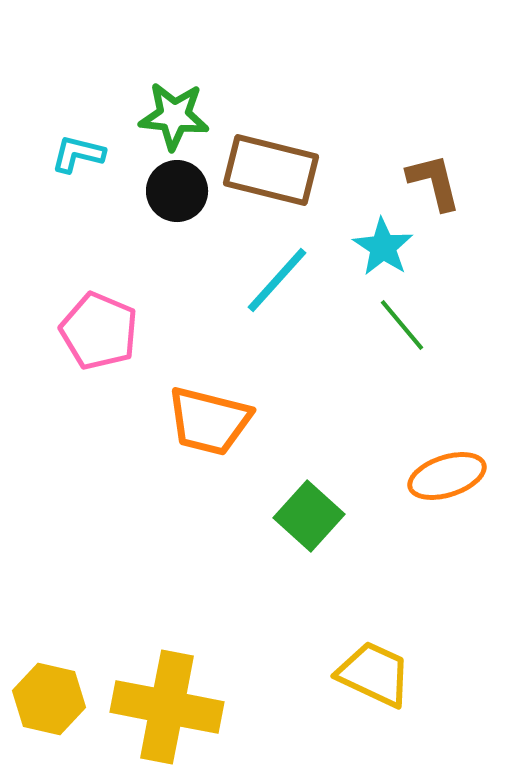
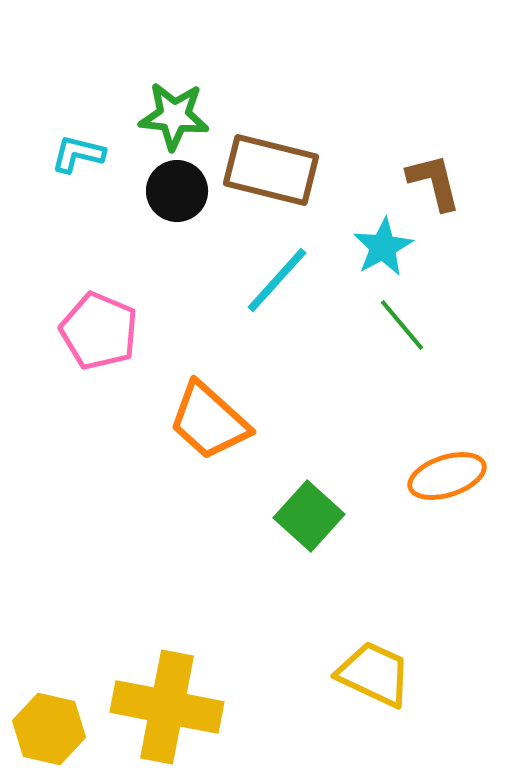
cyan star: rotated 10 degrees clockwise
orange trapezoid: rotated 28 degrees clockwise
yellow hexagon: moved 30 px down
